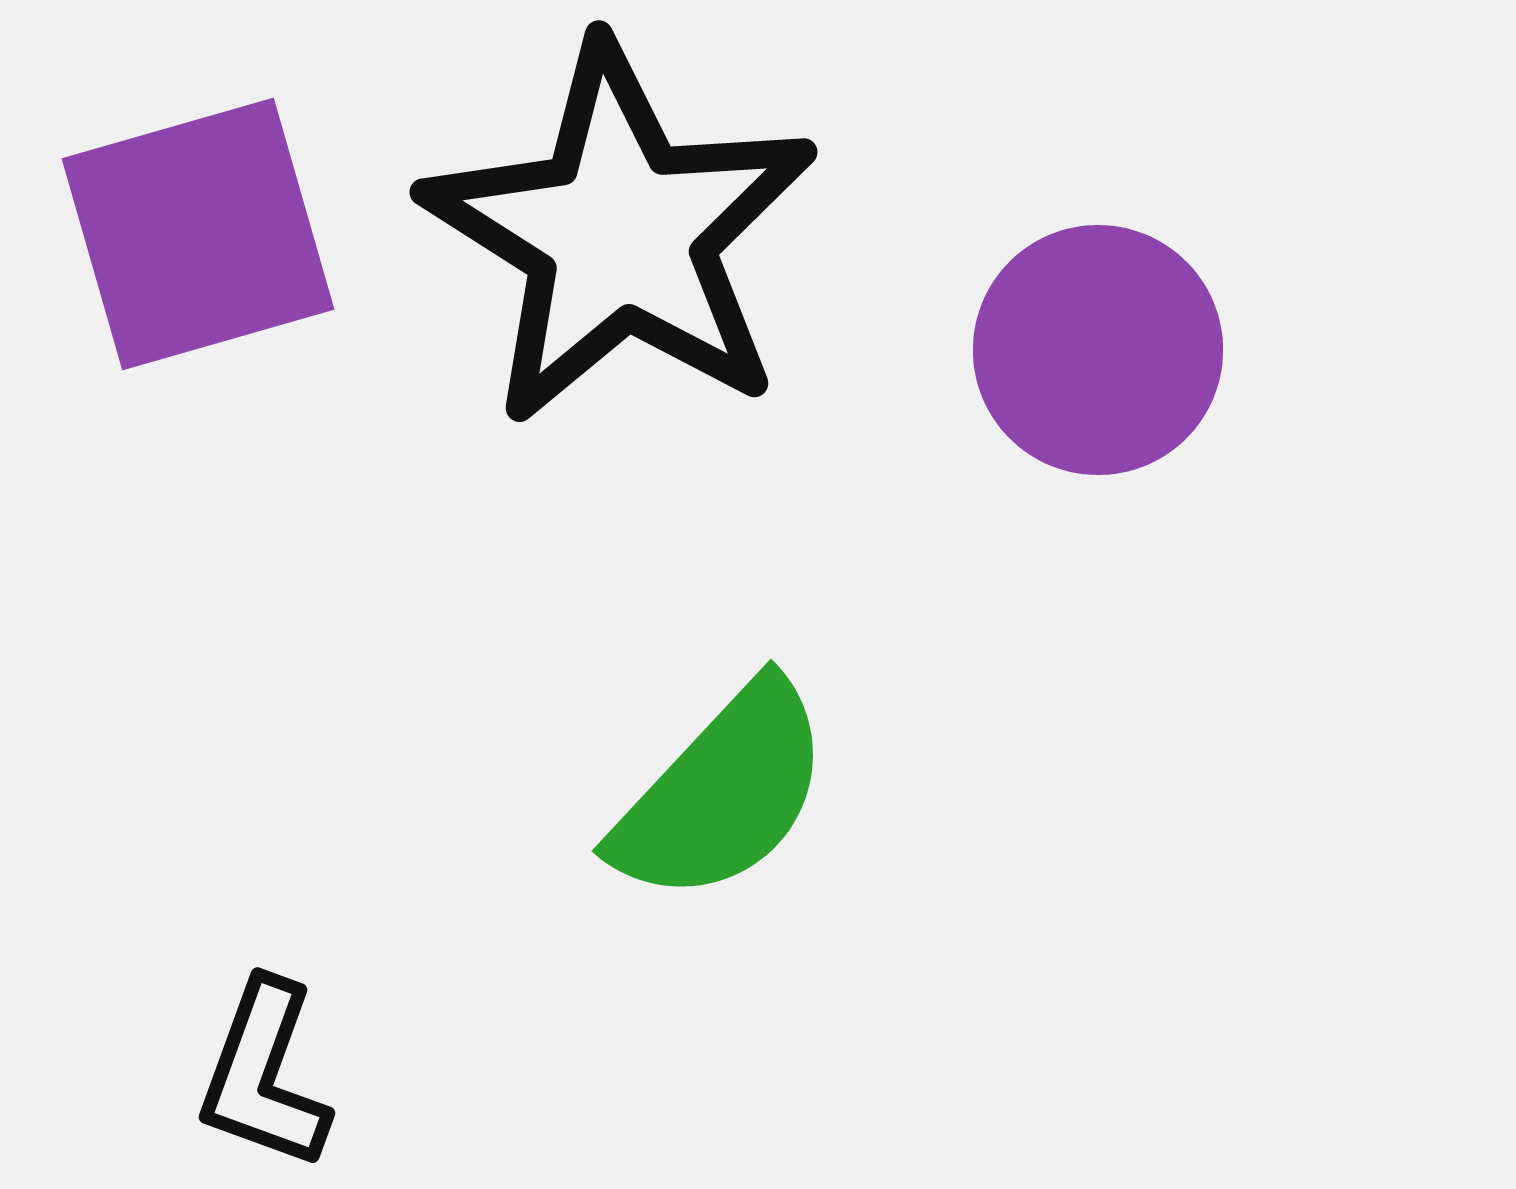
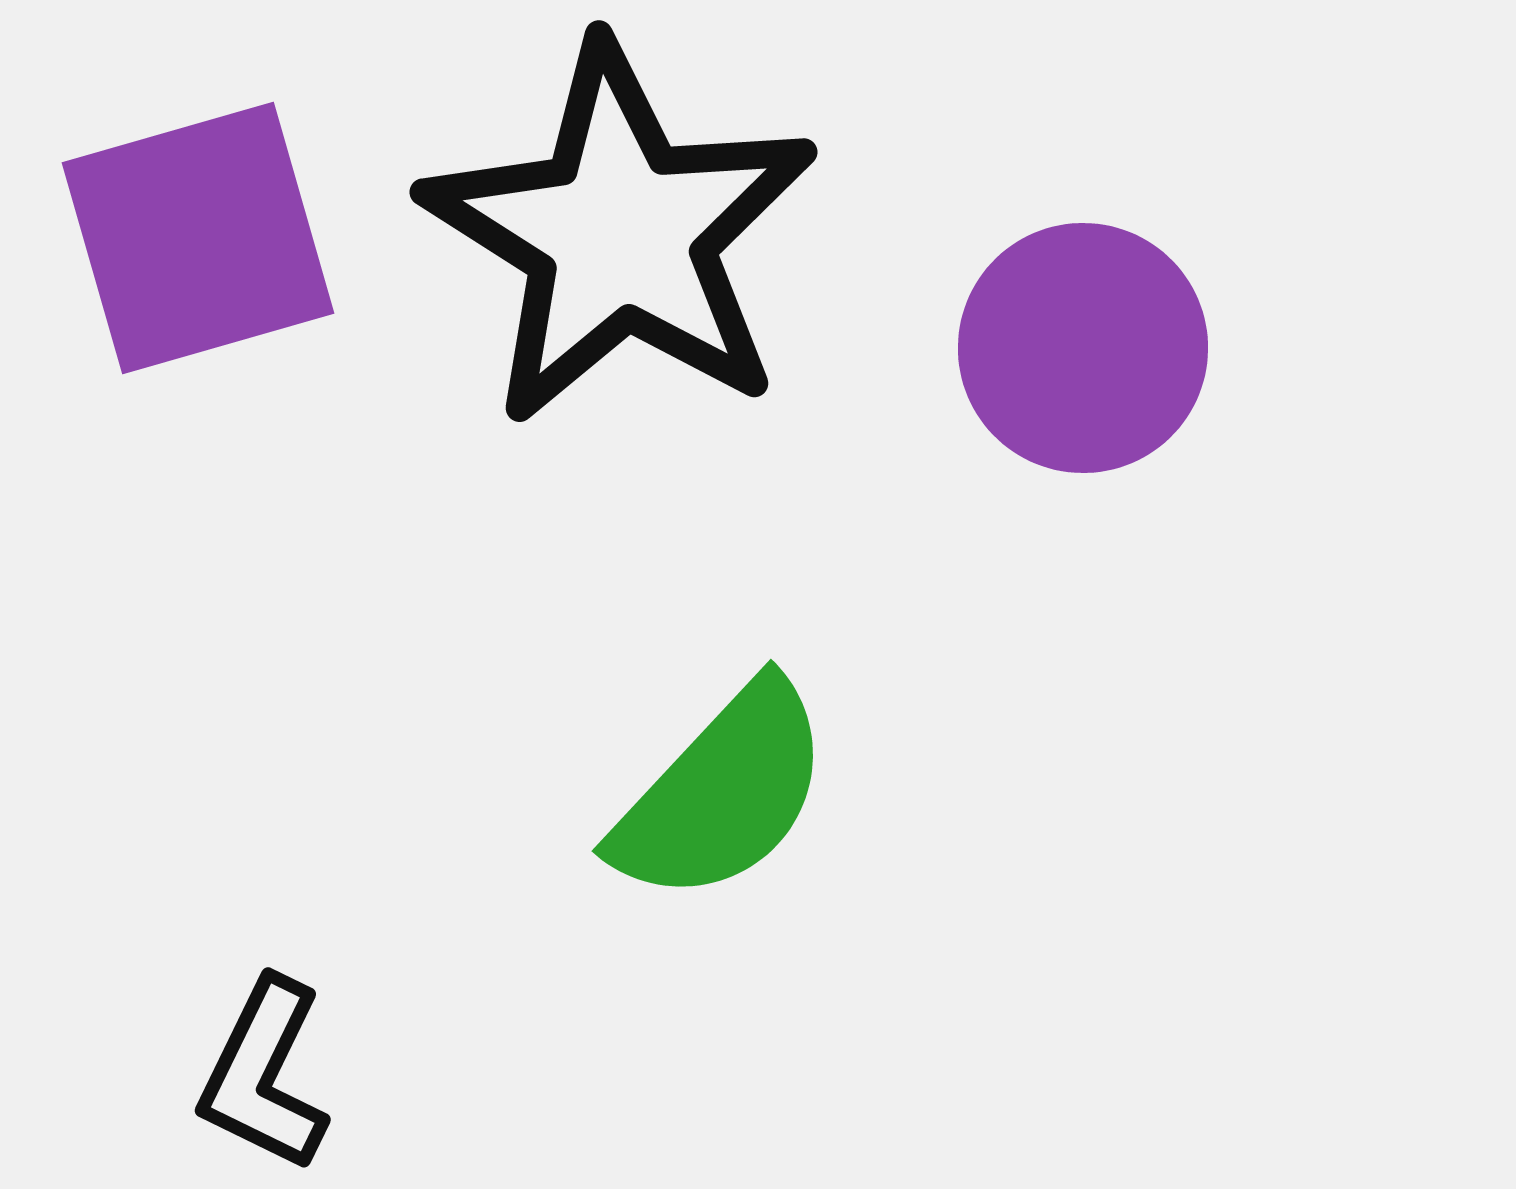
purple square: moved 4 px down
purple circle: moved 15 px left, 2 px up
black L-shape: rotated 6 degrees clockwise
